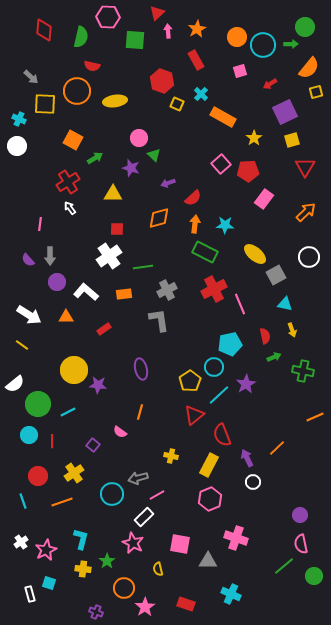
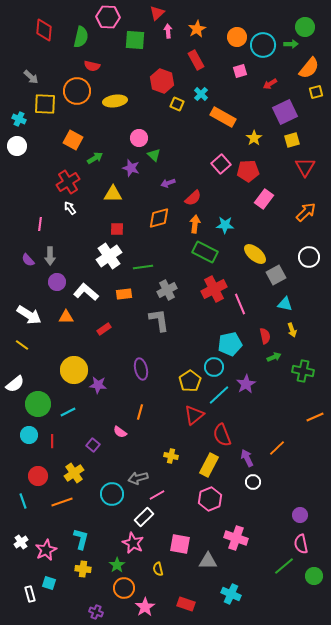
green star at (107, 561): moved 10 px right, 4 px down
